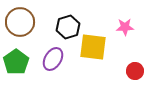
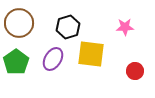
brown circle: moved 1 px left, 1 px down
yellow square: moved 2 px left, 7 px down
